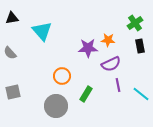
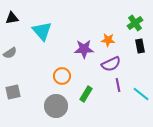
purple star: moved 4 px left, 1 px down
gray semicircle: rotated 80 degrees counterclockwise
